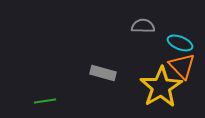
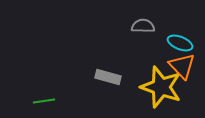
gray rectangle: moved 5 px right, 4 px down
yellow star: rotated 21 degrees counterclockwise
green line: moved 1 px left
